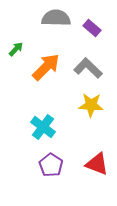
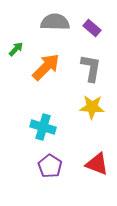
gray semicircle: moved 1 px left, 4 px down
gray L-shape: moved 3 px right; rotated 56 degrees clockwise
yellow star: moved 1 px right, 2 px down
cyan cross: rotated 20 degrees counterclockwise
purple pentagon: moved 1 px left, 1 px down
